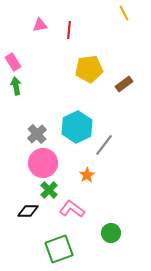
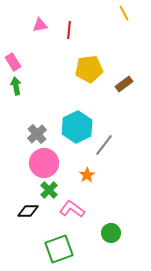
pink circle: moved 1 px right
